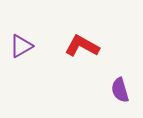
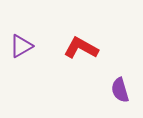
red L-shape: moved 1 px left, 2 px down
